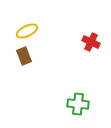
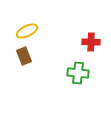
red cross: rotated 24 degrees counterclockwise
green cross: moved 31 px up
